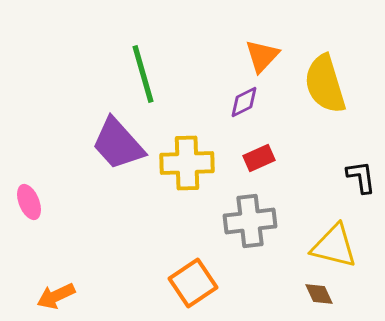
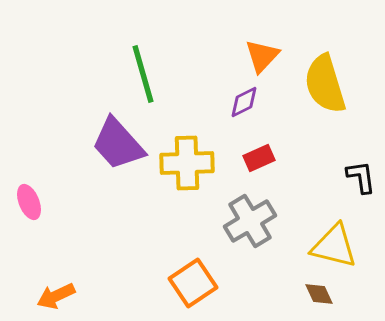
gray cross: rotated 24 degrees counterclockwise
